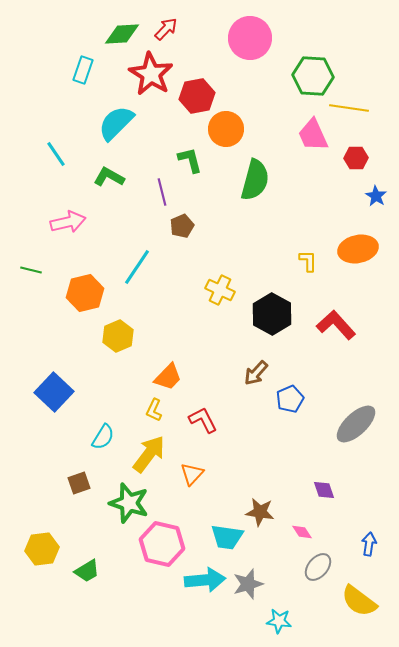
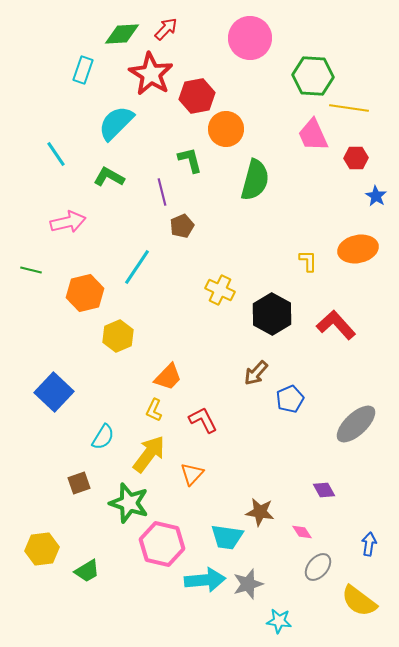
purple diamond at (324, 490): rotated 10 degrees counterclockwise
